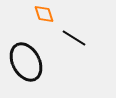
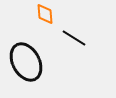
orange diamond: moved 1 px right; rotated 15 degrees clockwise
